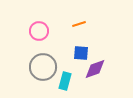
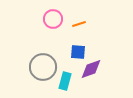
pink circle: moved 14 px right, 12 px up
blue square: moved 3 px left, 1 px up
purple diamond: moved 4 px left
